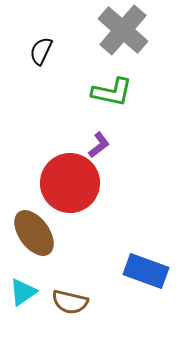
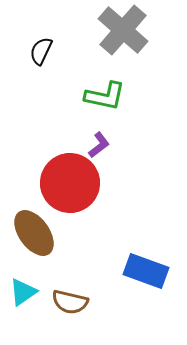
green L-shape: moved 7 px left, 4 px down
